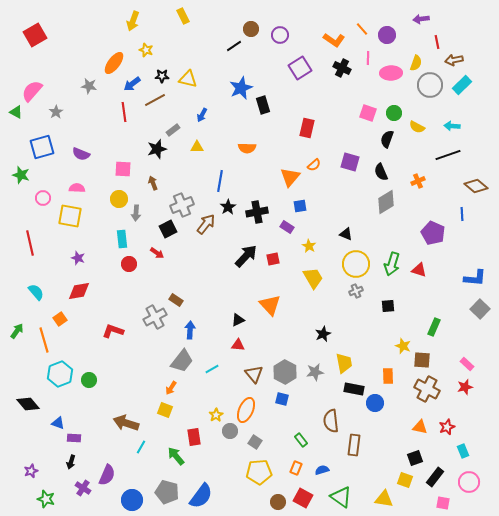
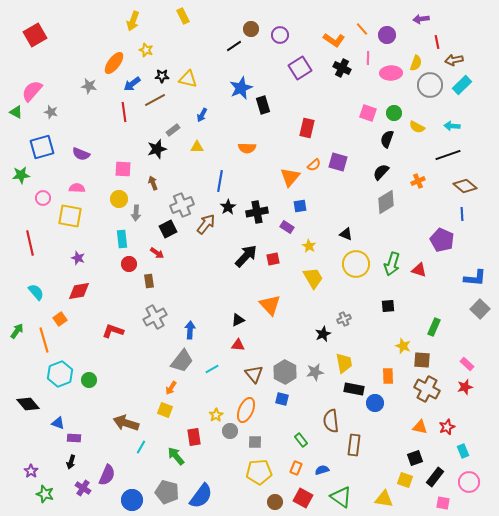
gray star at (56, 112): moved 5 px left; rotated 24 degrees counterclockwise
purple square at (350, 162): moved 12 px left
black semicircle at (381, 172): rotated 66 degrees clockwise
green star at (21, 175): rotated 24 degrees counterclockwise
brown diamond at (476, 186): moved 11 px left
purple pentagon at (433, 233): moved 9 px right, 7 px down
gray cross at (356, 291): moved 12 px left, 28 px down
brown rectangle at (176, 300): moved 27 px left, 19 px up; rotated 48 degrees clockwise
gray square at (255, 442): rotated 32 degrees counterclockwise
purple star at (31, 471): rotated 16 degrees counterclockwise
green star at (46, 499): moved 1 px left, 5 px up
brown circle at (278, 502): moved 3 px left
